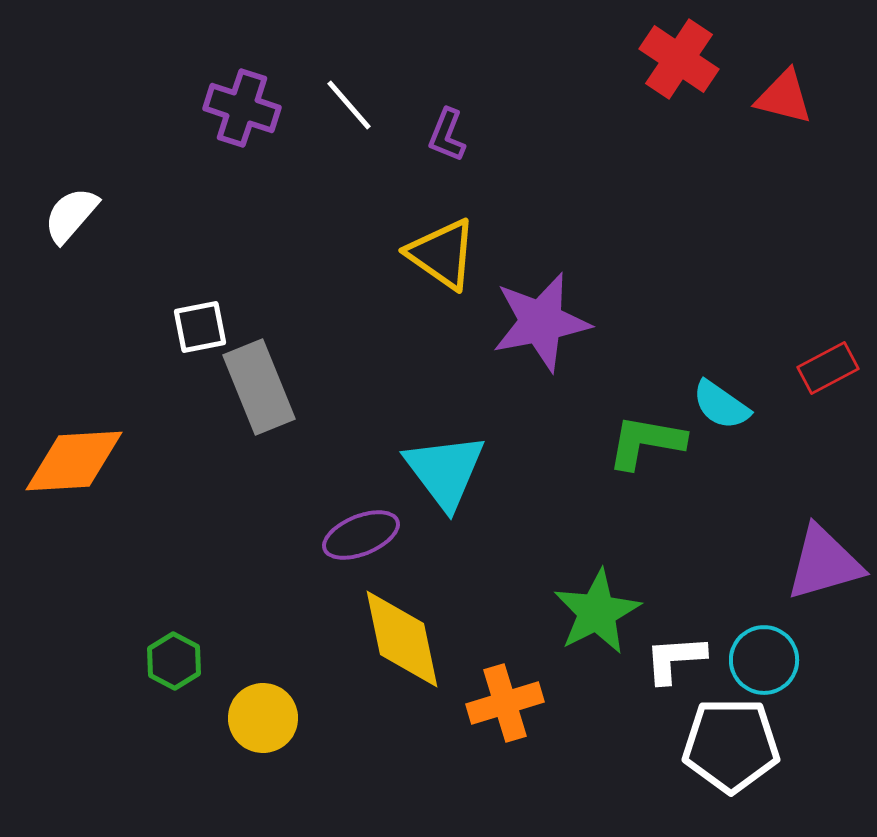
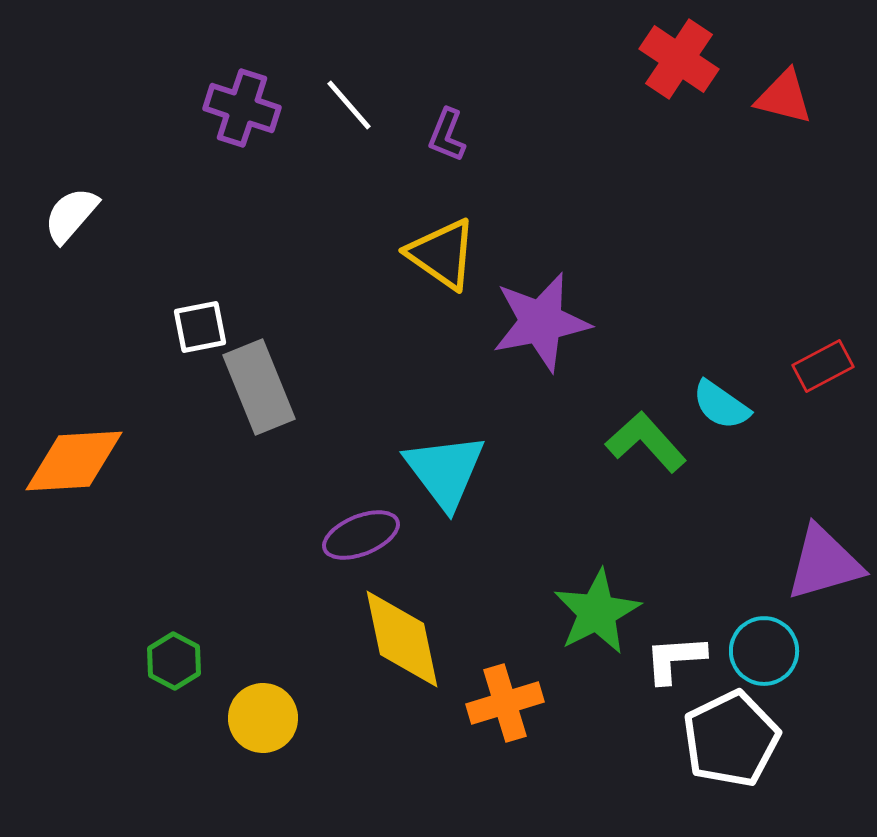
red rectangle: moved 5 px left, 2 px up
green L-shape: rotated 38 degrees clockwise
cyan circle: moved 9 px up
white pentagon: moved 6 px up; rotated 26 degrees counterclockwise
